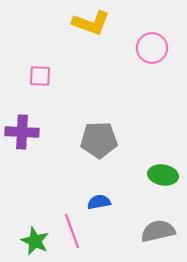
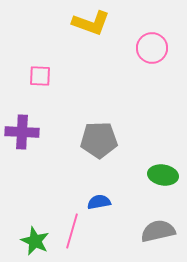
pink line: rotated 36 degrees clockwise
